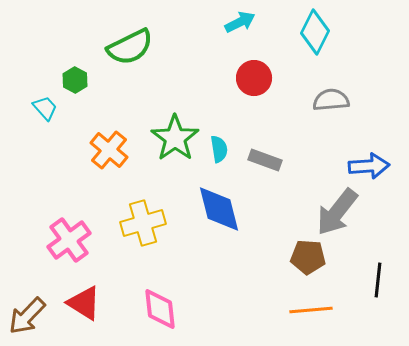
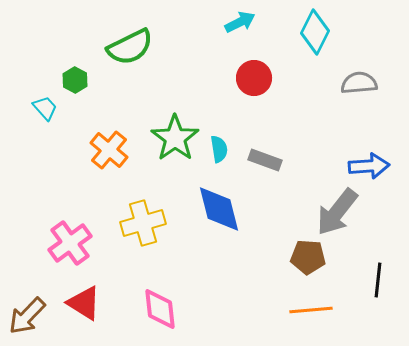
gray semicircle: moved 28 px right, 17 px up
pink cross: moved 1 px right, 3 px down
